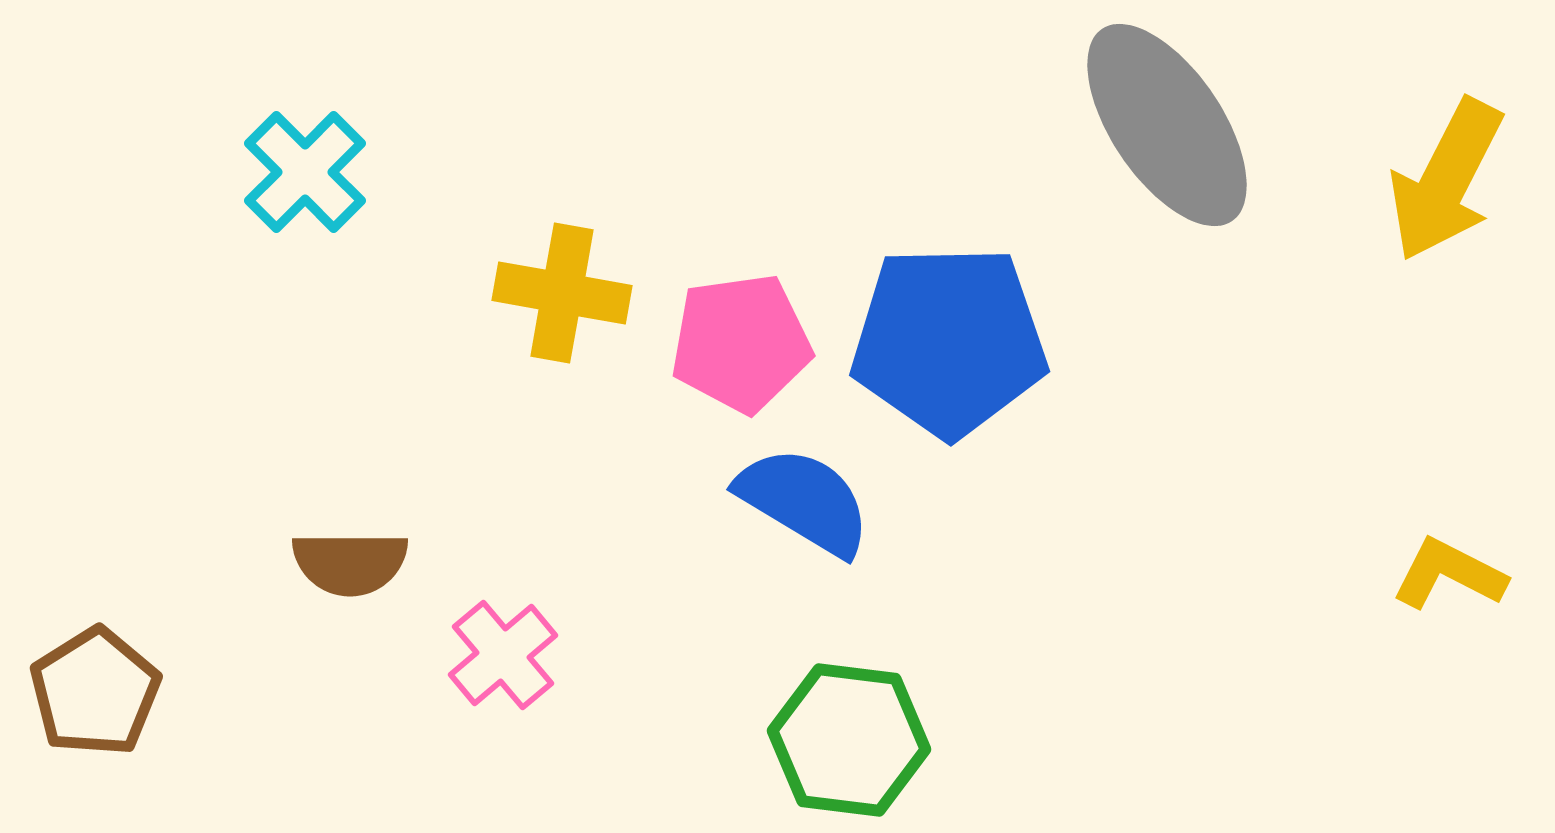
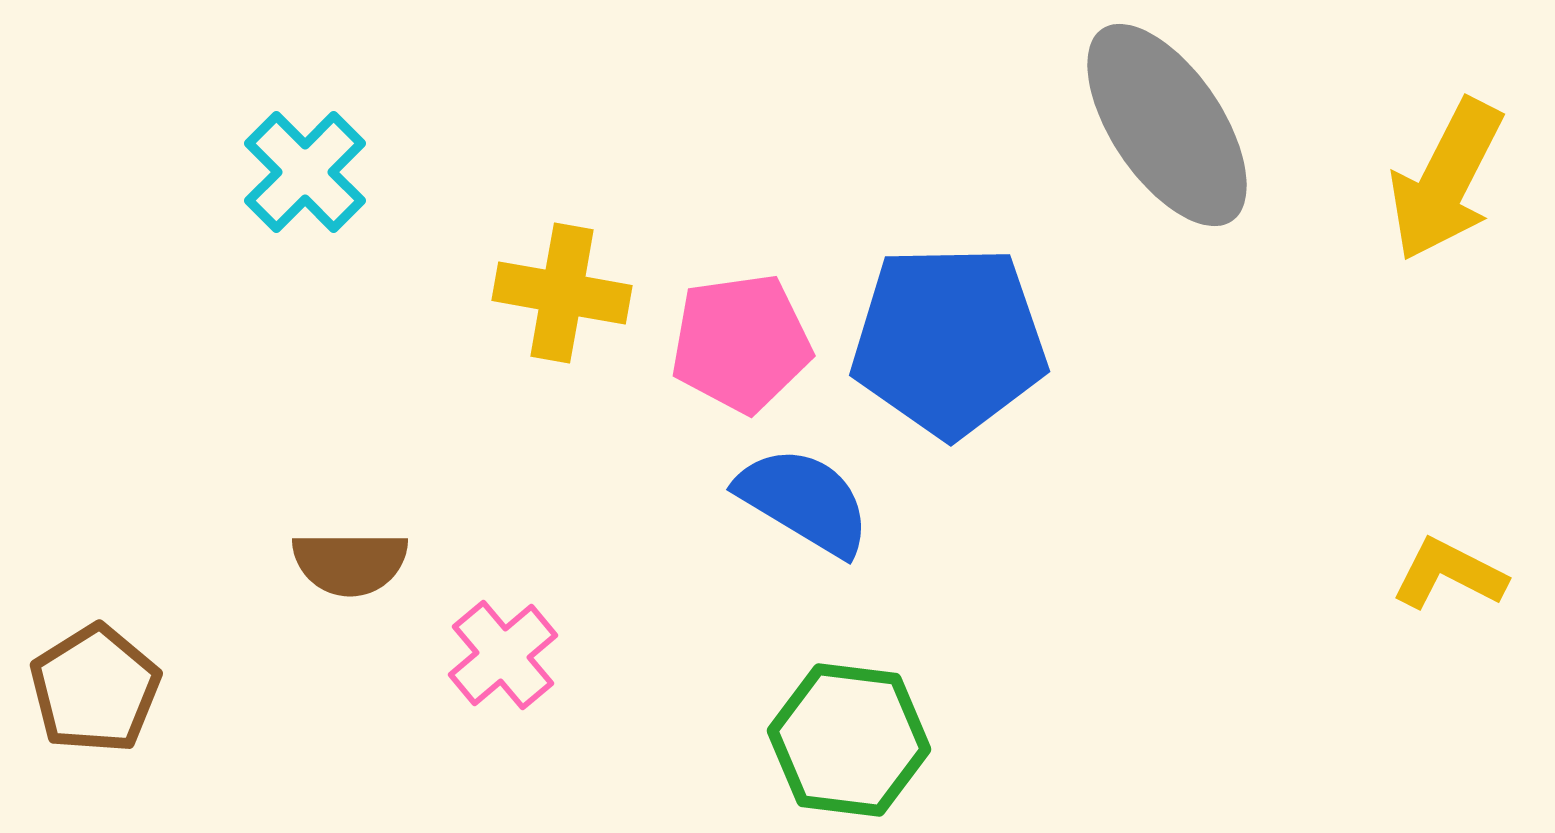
brown pentagon: moved 3 px up
